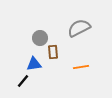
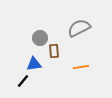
brown rectangle: moved 1 px right, 1 px up
